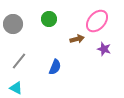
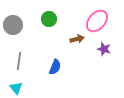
gray circle: moved 1 px down
gray line: rotated 30 degrees counterclockwise
cyan triangle: rotated 24 degrees clockwise
